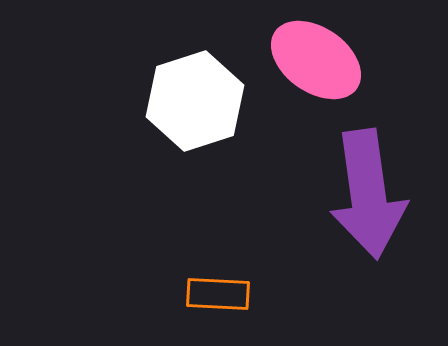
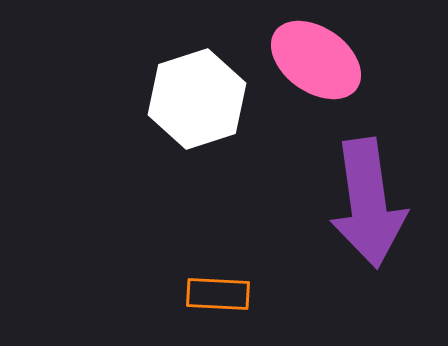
white hexagon: moved 2 px right, 2 px up
purple arrow: moved 9 px down
